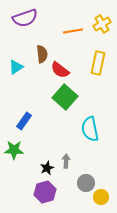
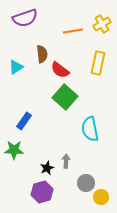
purple hexagon: moved 3 px left
